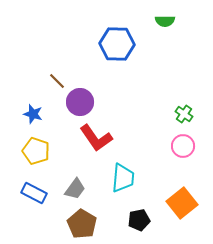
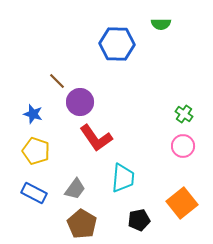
green semicircle: moved 4 px left, 3 px down
